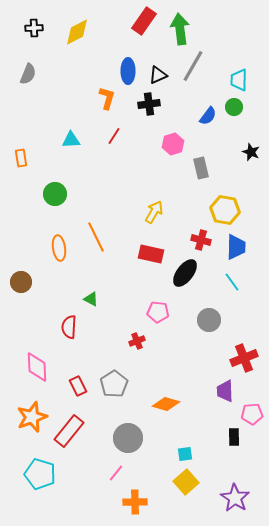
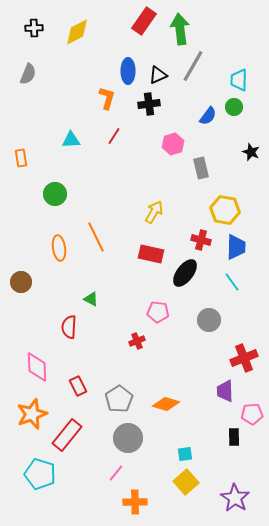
gray pentagon at (114, 384): moved 5 px right, 15 px down
orange star at (32, 417): moved 3 px up
red rectangle at (69, 431): moved 2 px left, 4 px down
